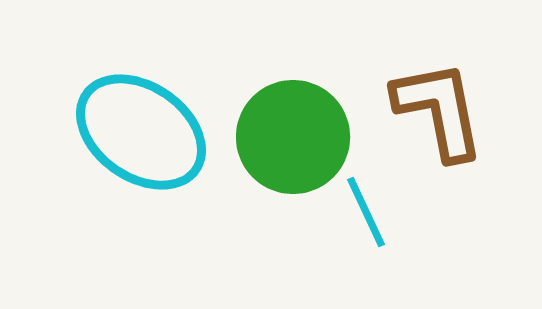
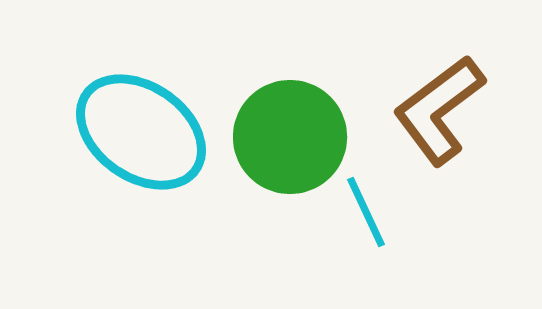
brown L-shape: rotated 116 degrees counterclockwise
green circle: moved 3 px left
